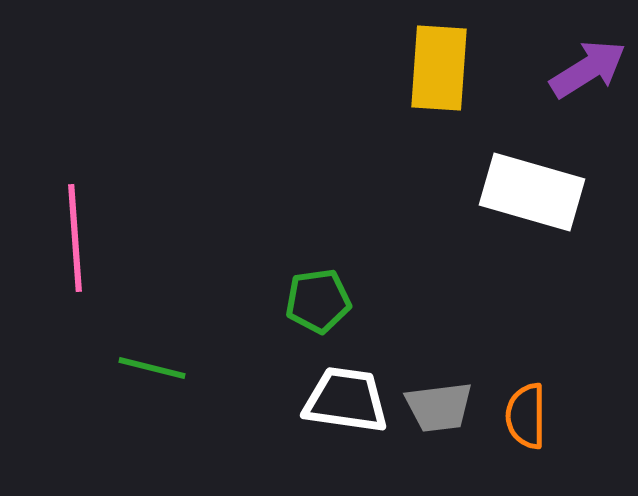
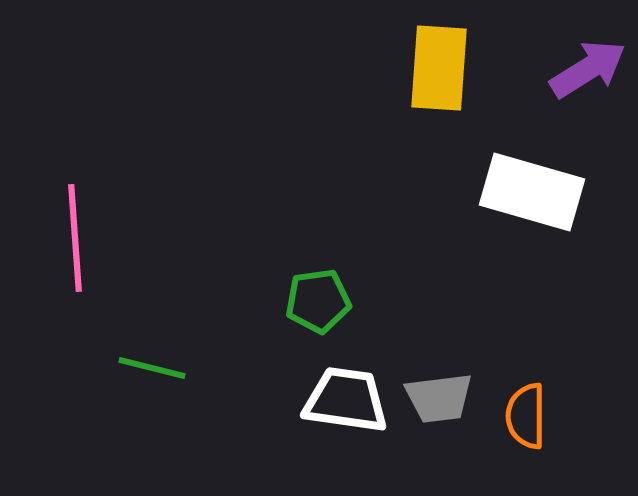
gray trapezoid: moved 9 px up
